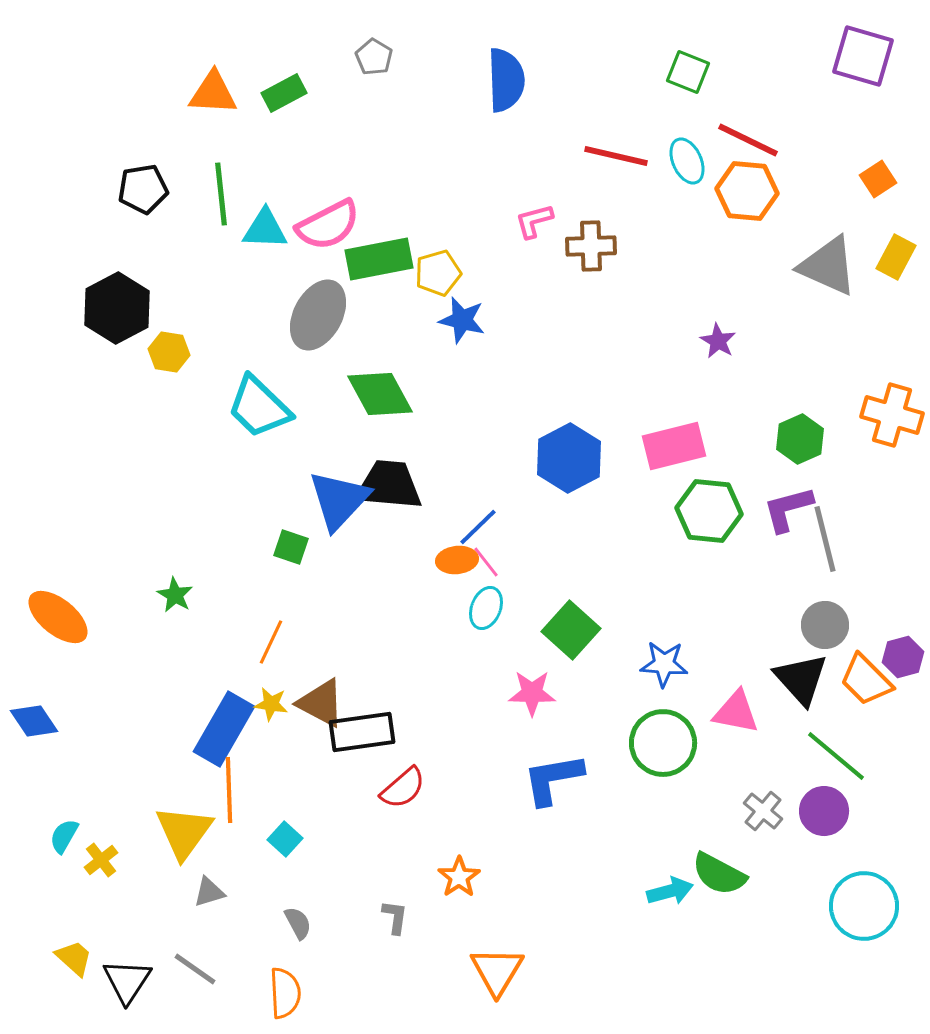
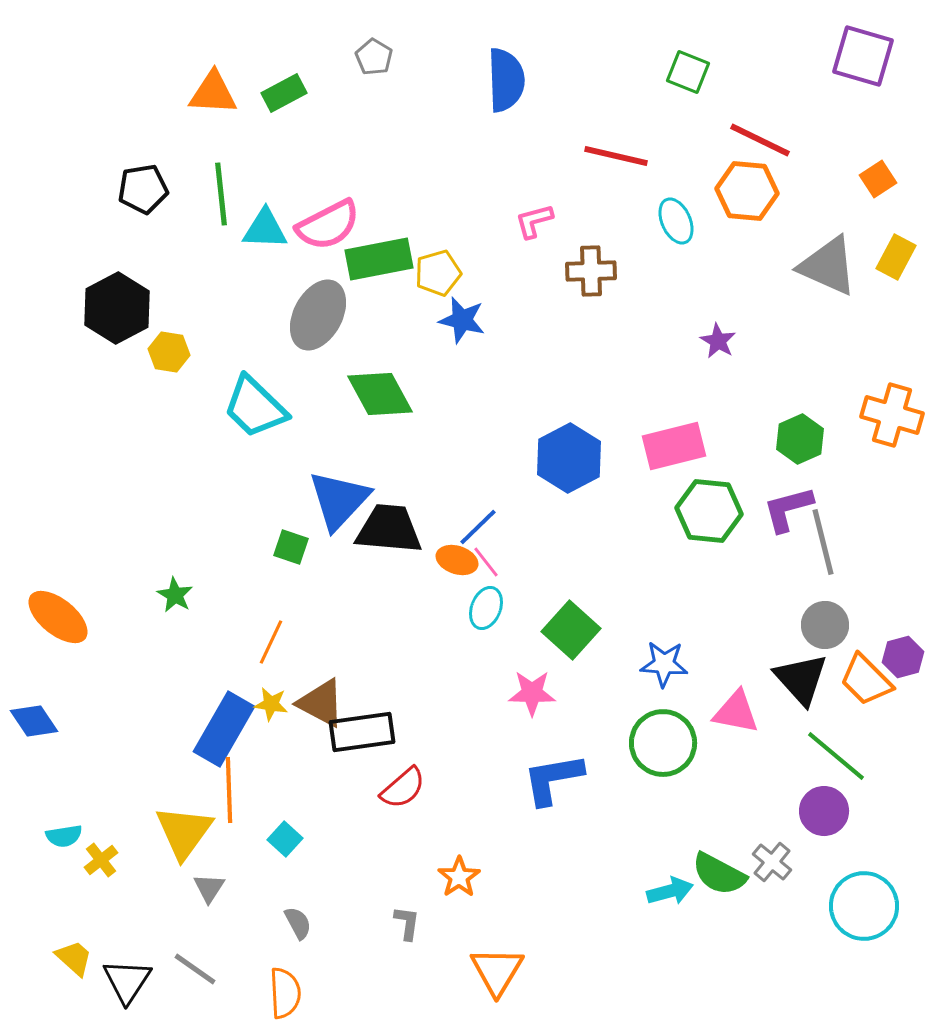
red line at (748, 140): moved 12 px right
cyan ellipse at (687, 161): moved 11 px left, 60 px down
brown cross at (591, 246): moved 25 px down
cyan trapezoid at (259, 407): moved 4 px left
black trapezoid at (389, 485): moved 44 px down
gray line at (825, 539): moved 2 px left, 3 px down
orange ellipse at (457, 560): rotated 24 degrees clockwise
gray cross at (763, 811): moved 9 px right, 51 px down
cyan semicircle at (64, 836): rotated 129 degrees counterclockwise
gray triangle at (209, 892): moved 4 px up; rotated 40 degrees counterclockwise
gray L-shape at (395, 917): moved 12 px right, 6 px down
